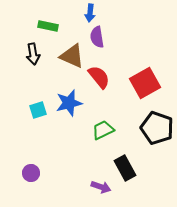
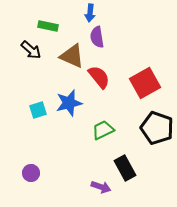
black arrow: moved 2 px left, 4 px up; rotated 40 degrees counterclockwise
